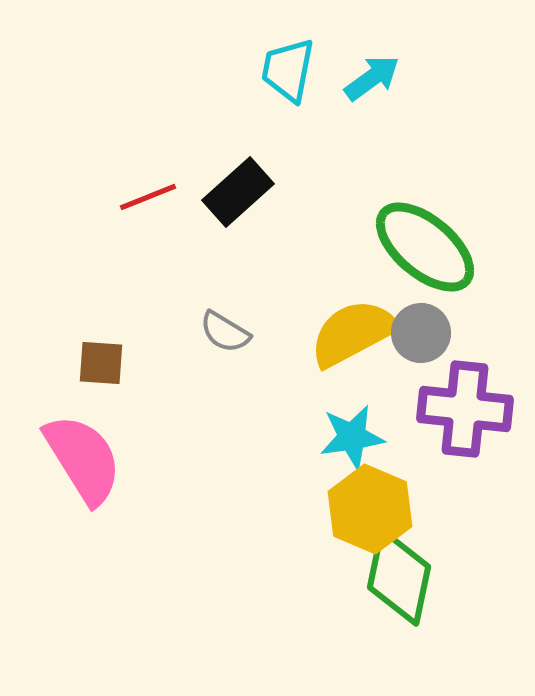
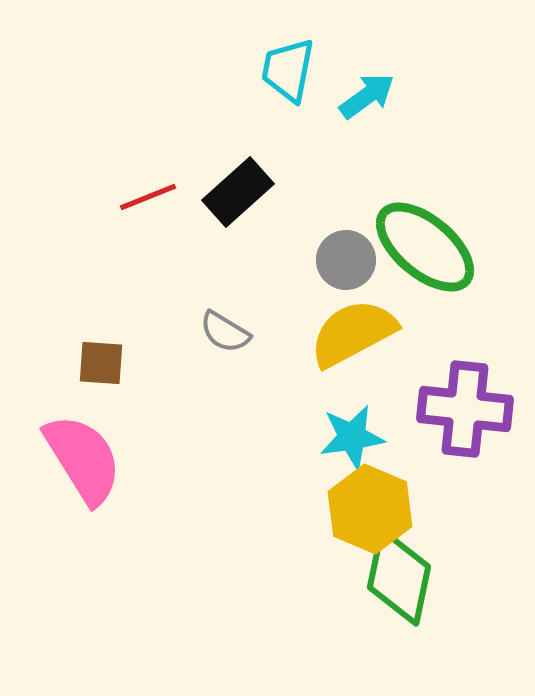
cyan arrow: moved 5 px left, 18 px down
gray circle: moved 75 px left, 73 px up
